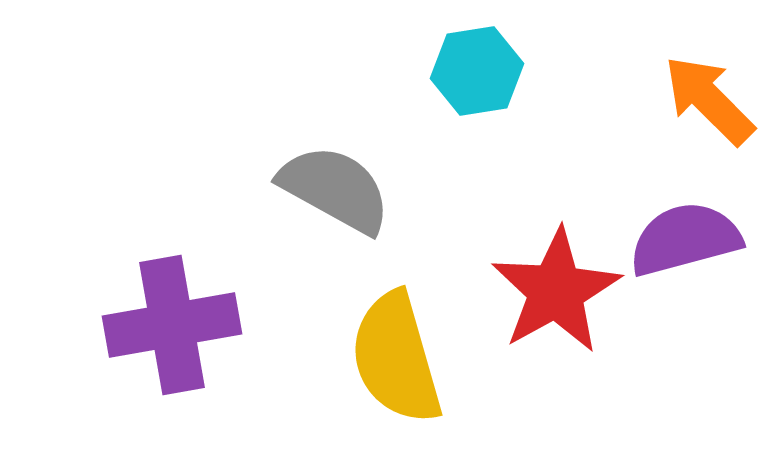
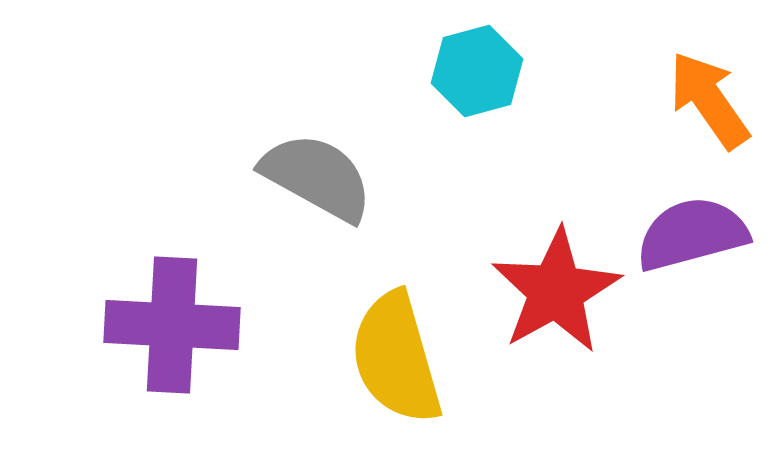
cyan hexagon: rotated 6 degrees counterclockwise
orange arrow: rotated 10 degrees clockwise
gray semicircle: moved 18 px left, 12 px up
purple semicircle: moved 7 px right, 5 px up
purple cross: rotated 13 degrees clockwise
